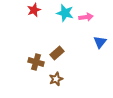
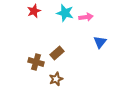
red star: moved 1 px down
